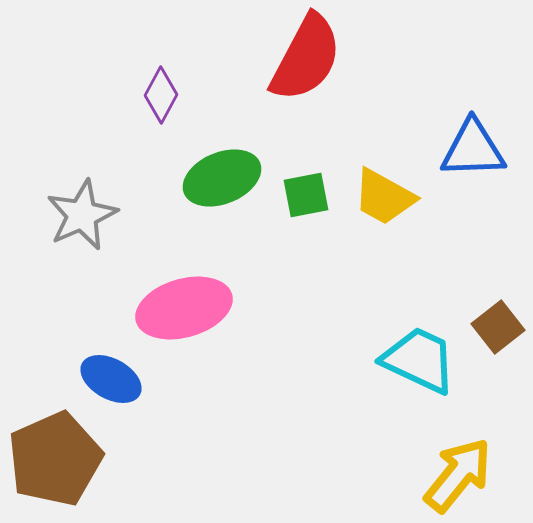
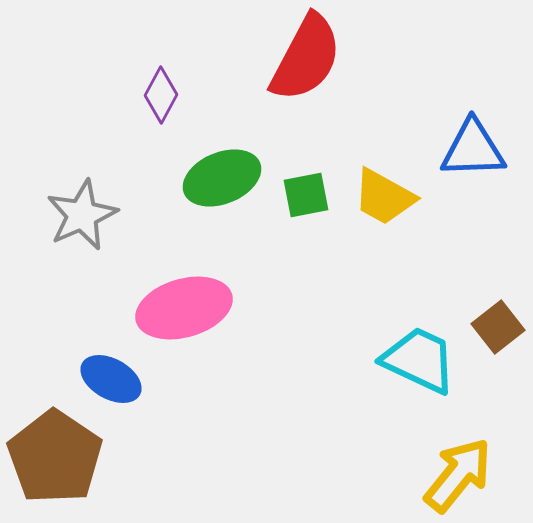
brown pentagon: moved 2 px up; rotated 14 degrees counterclockwise
